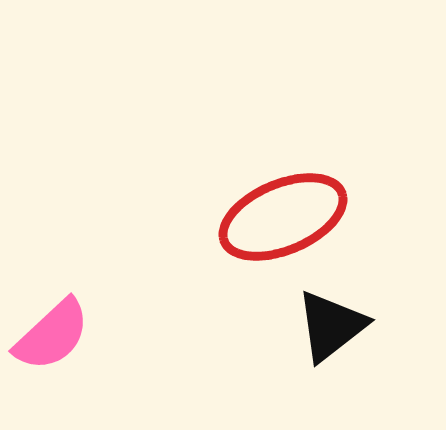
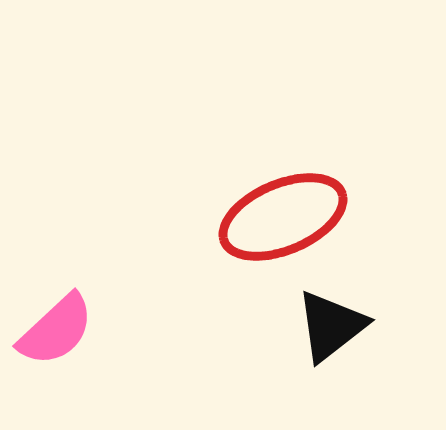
pink semicircle: moved 4 px right, 5 px up
